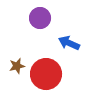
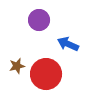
purple circle: moved 1 px left, 2 px down
blue arrow: moved 1 px left, 1 px down
